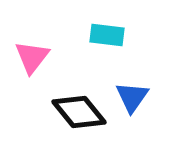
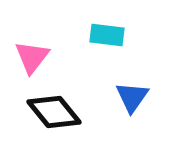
black diamond: moved 25 px left
